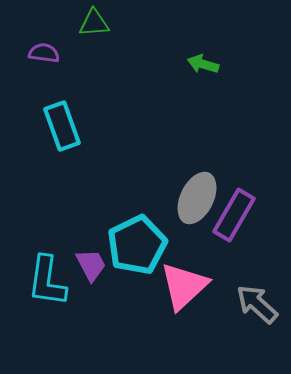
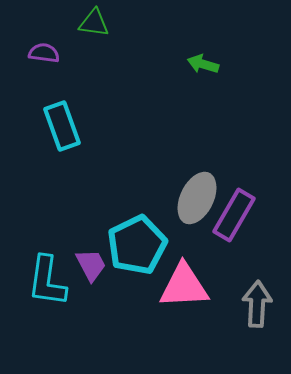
green triangle: rotated 12 degrees clockwise
pink triangle: rotated 40 degrees clockwise
gray arrow: rotated 51 degrees clockwise
